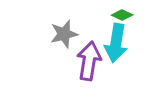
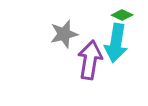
purple arrow: moved 1 px right, 1 px up
